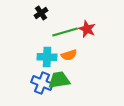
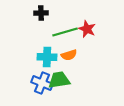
black cross: rotated 32 degrees clockwise
